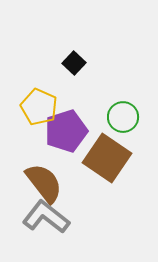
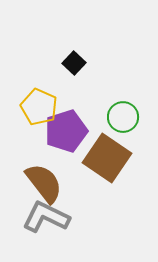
gray L-shape: rotated 12 degrees counterclockwise
